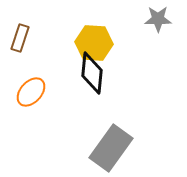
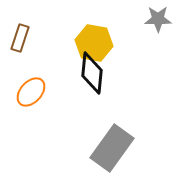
yellow hexagon: rotated 6 degrees clockwise
gray rectangle: moved 1 px right
